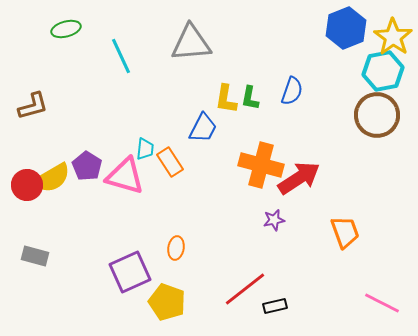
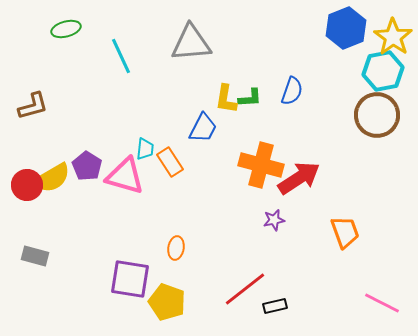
green L-shape: rotated 105 degrees counterclockwise
purple square: moved 7 px down; rotated 33 degrees clockwise
